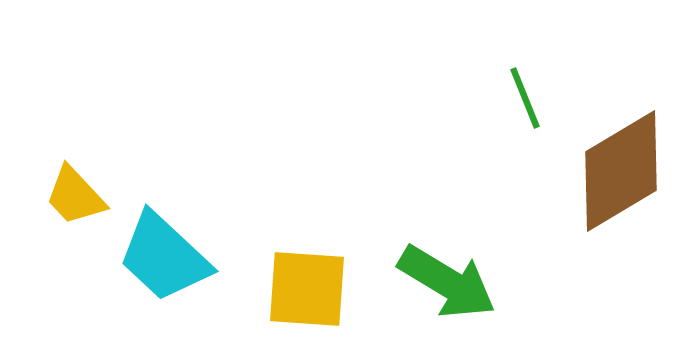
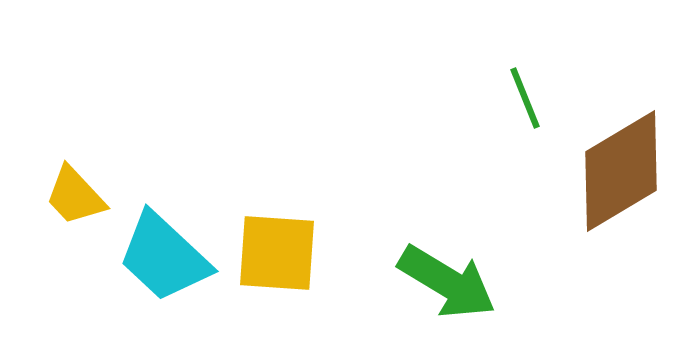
yellow square: moved 30 px left, 36 px up
